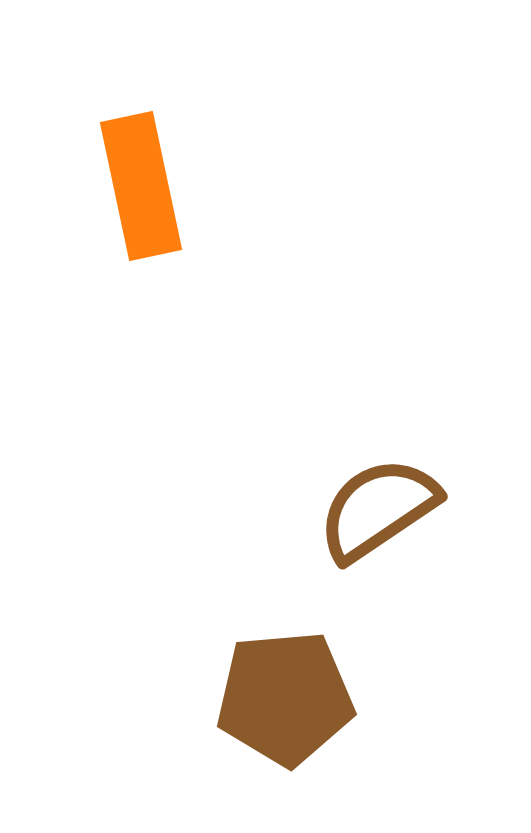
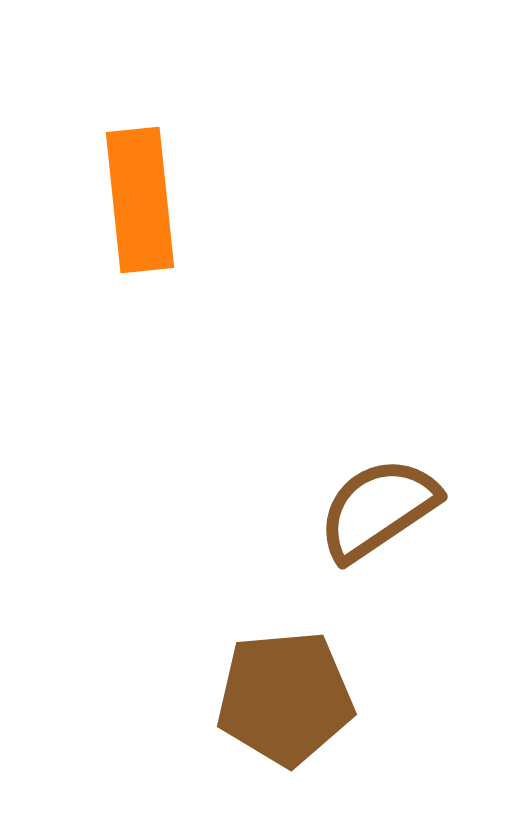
orange rectangle: moved 1 px left, 14 px down; rotated 6 degrees clockwise
